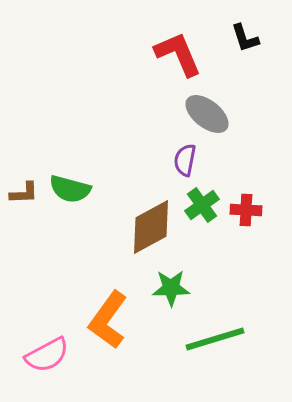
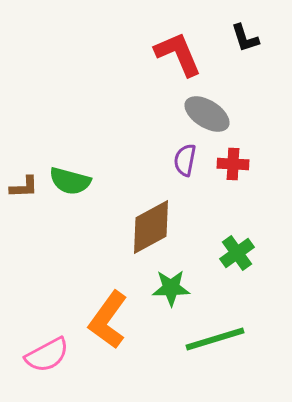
gray ellipse: rotated 6 degrees counterclockwise
green semicircle: moved 8 px up
brown L-shape: moved 6 px up
green cross: moved 35 px right, 48 px down
red cross: moved 13 px left, 46 px up
